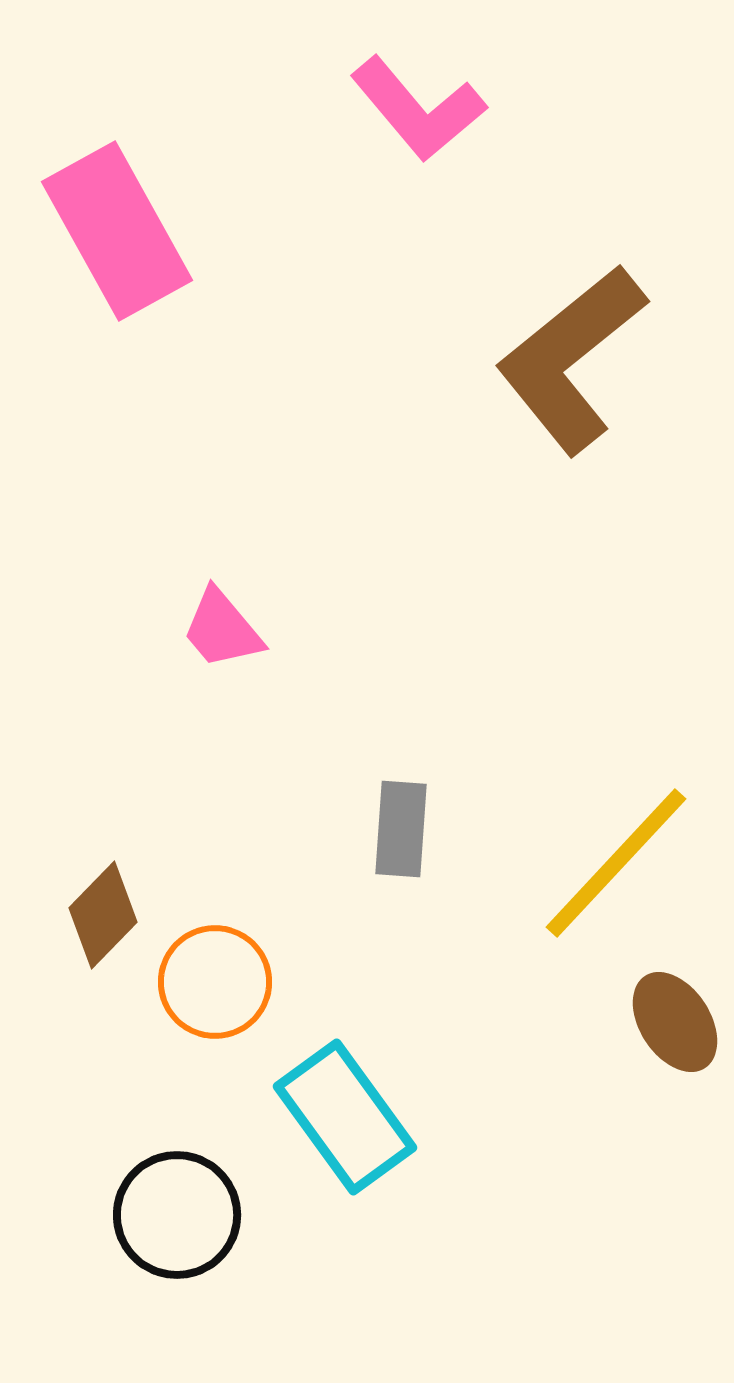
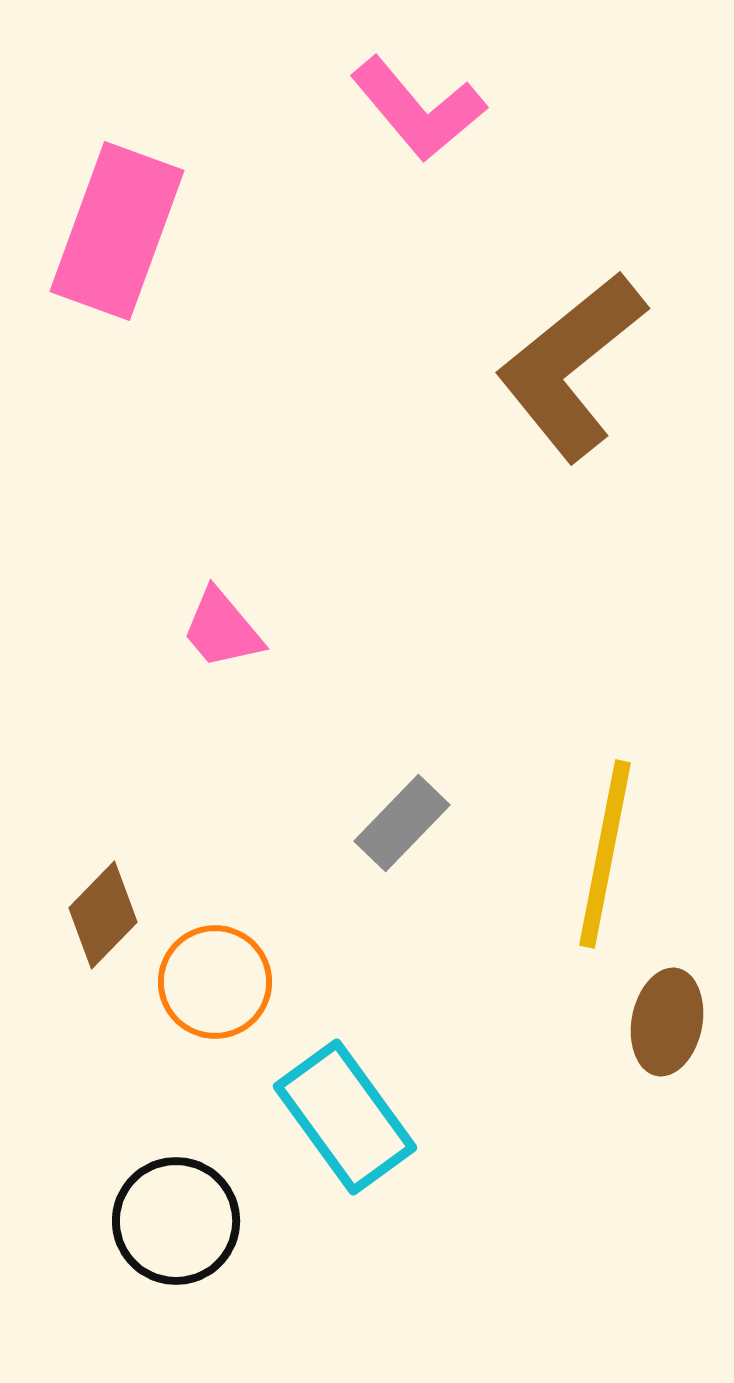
pink rectangle: rotated 49 degrees clockwise
brown L-shape: moved 7 px down
gray rectangle: moved 1 px right, 6 px up; rotated 40 degrees clockwise
yellow line: moved 11 px left, 9 px up; rotated 32 degrees counterclockwise
brown ellipse: moved 8 px left; rotated 44 degrees clockwise
black circle: moved 1 px left, 6 px down
